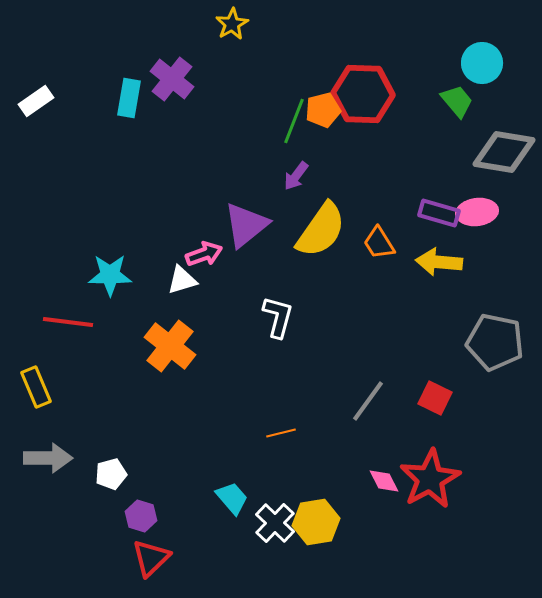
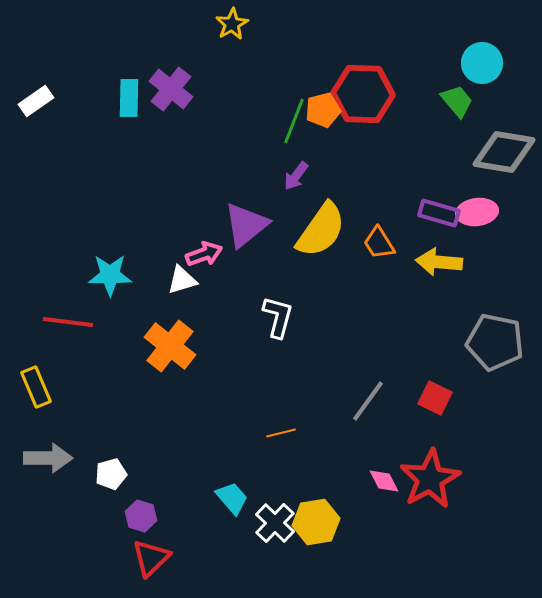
purple cross: moved 1 px left, 10 px down
cyan rectangle: rotated 9 degrees counterclockwise
